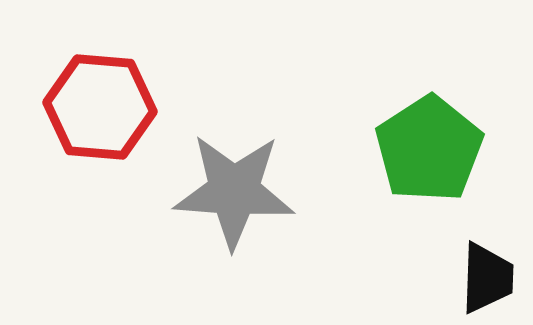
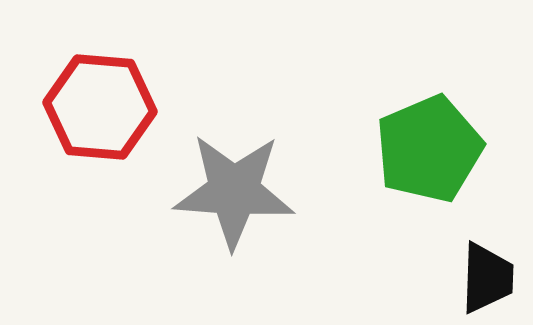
green pentagon: rotated 10 degrees clockwise
